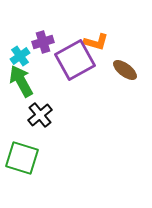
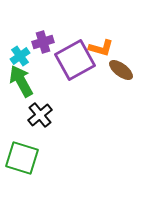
orange L-shape: moved 5 px right, 6 px down
brown ellipse: moved 4 px left
